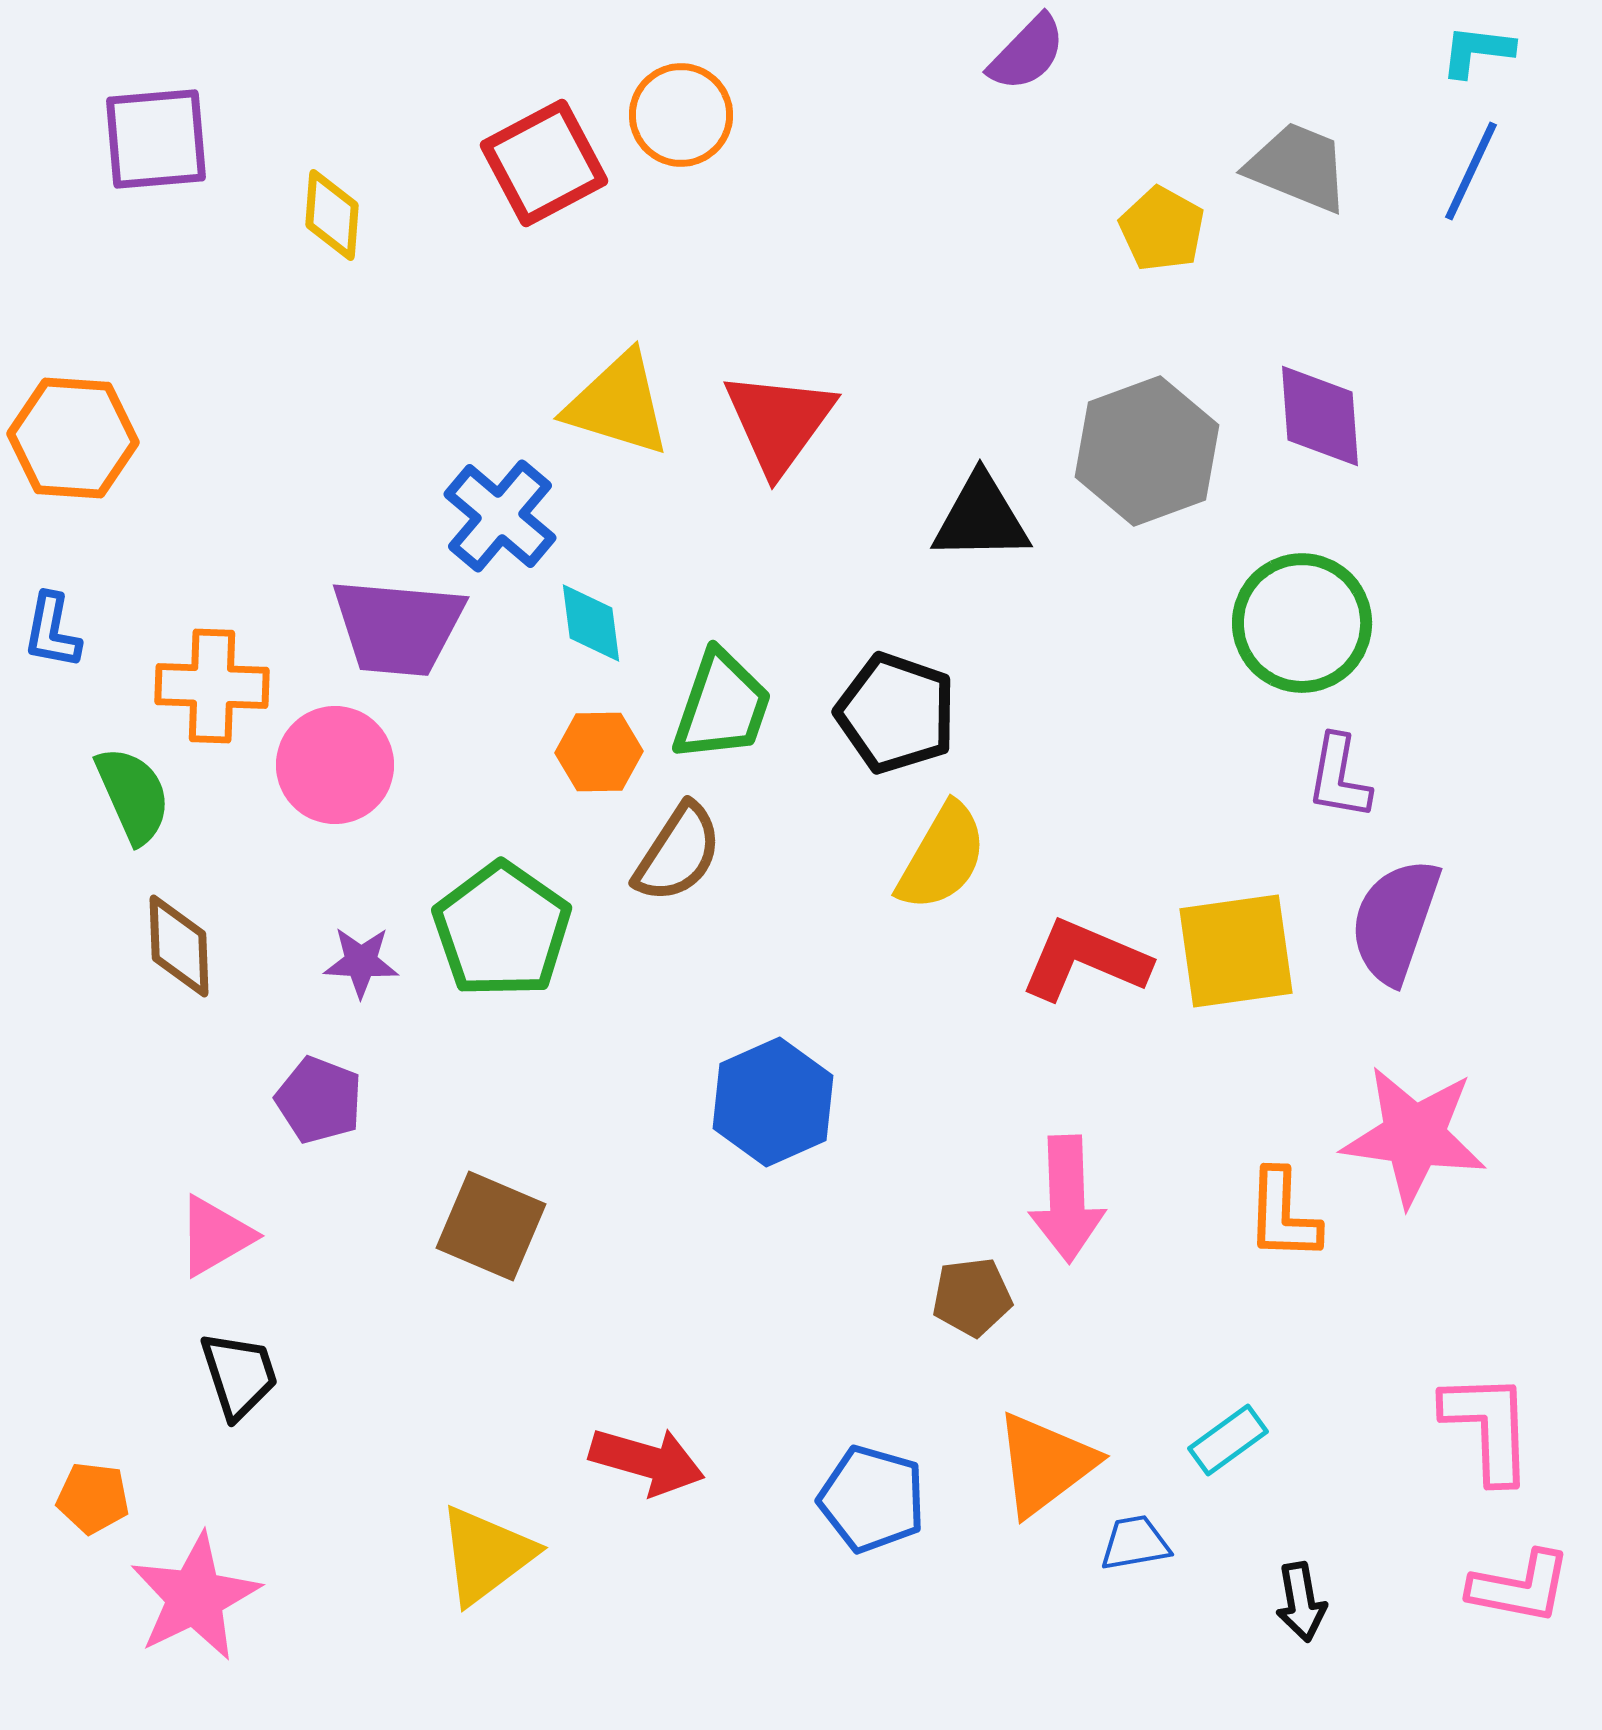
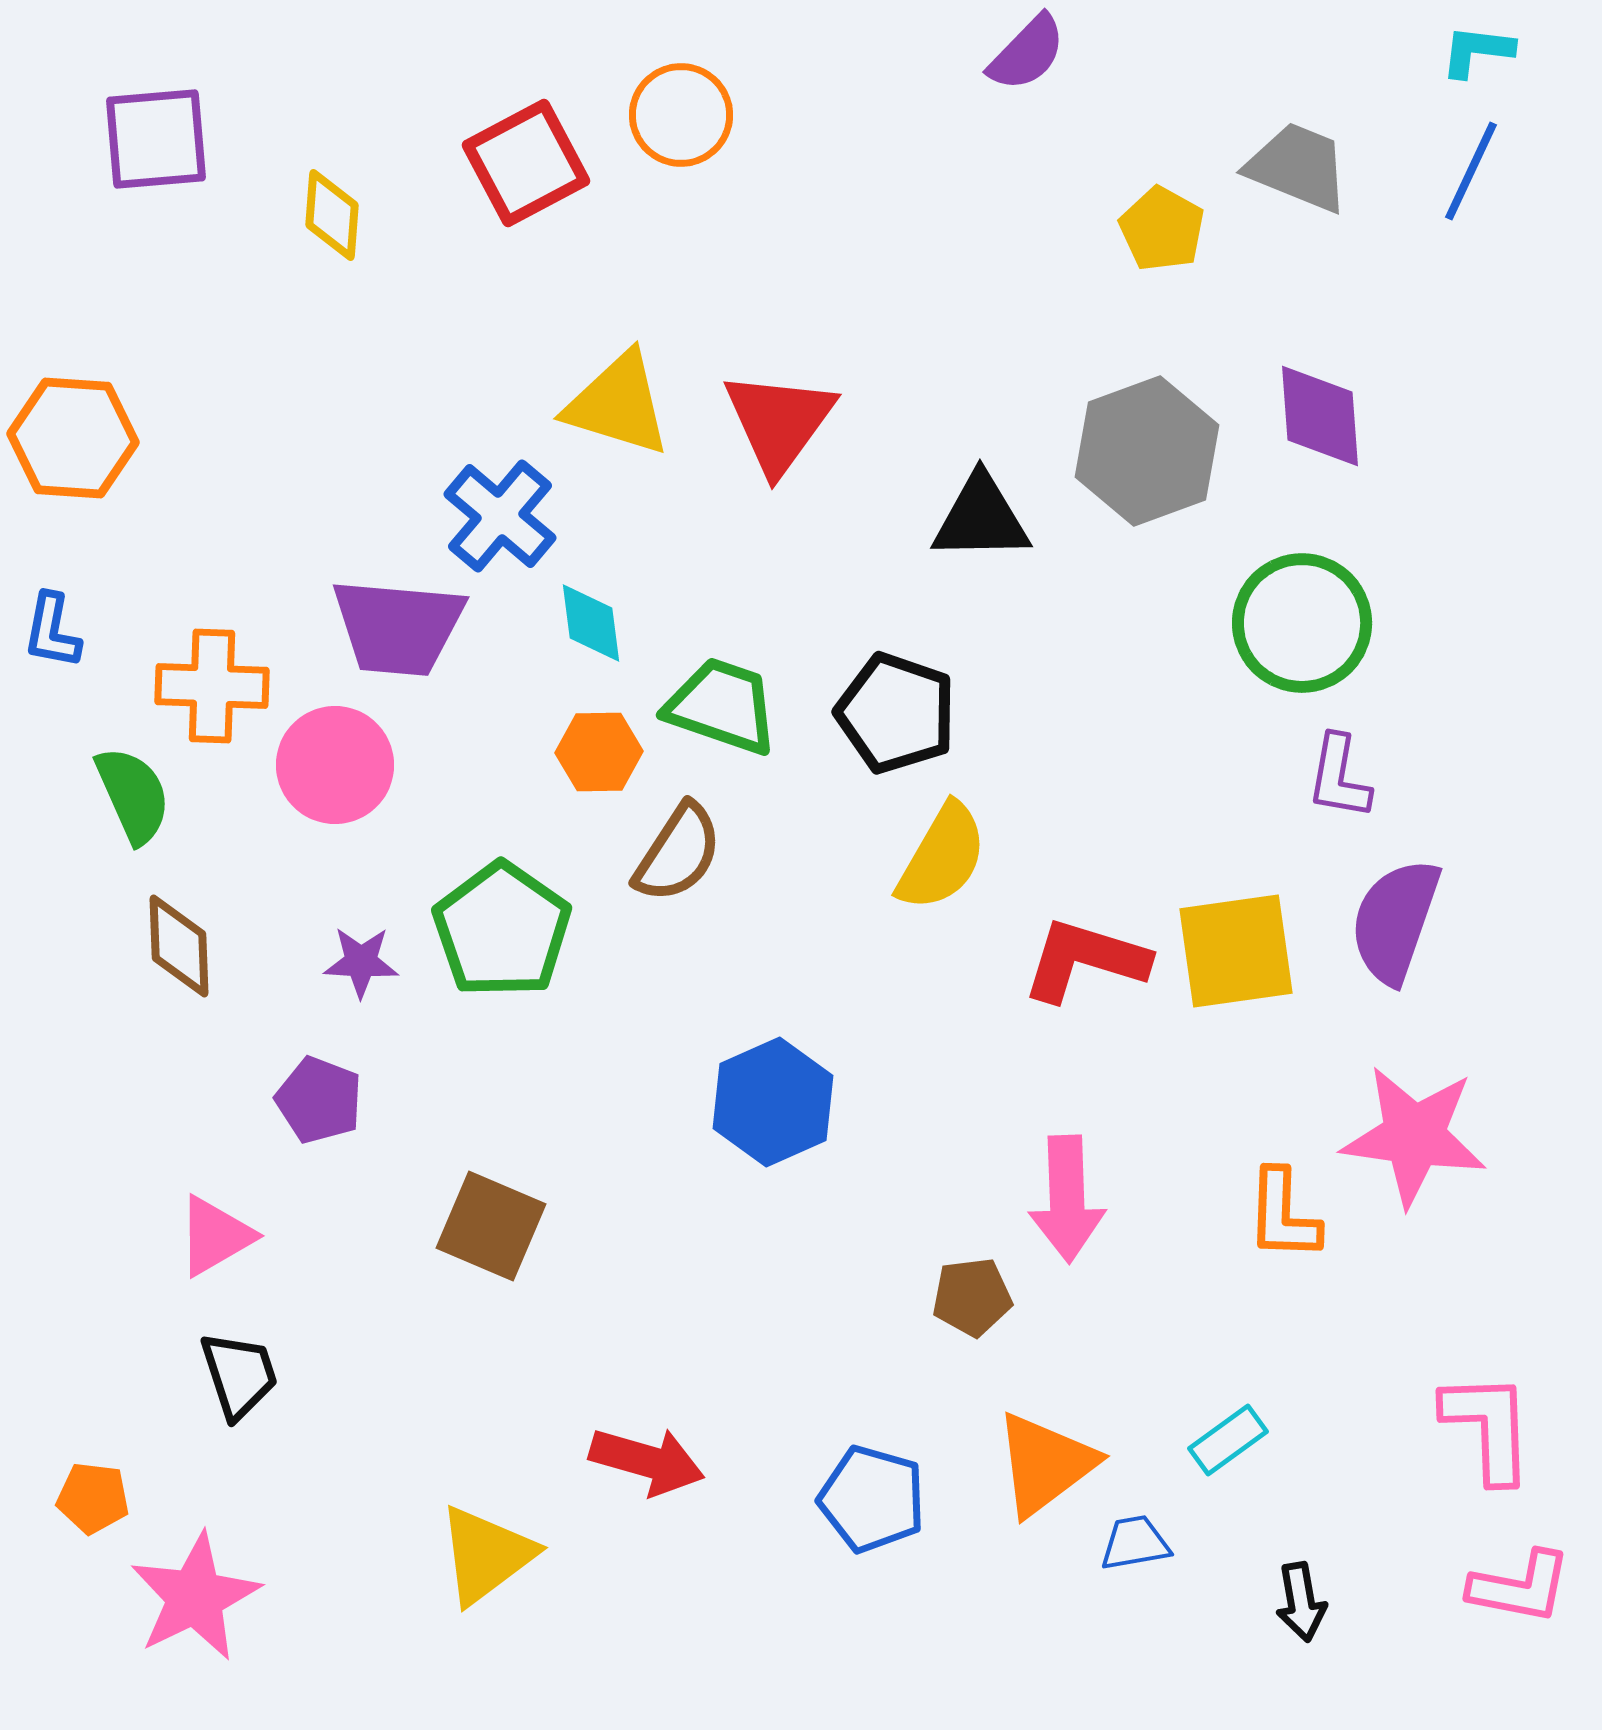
red square at (544, 163): moved 18 px left
green trapezoid at (722, 706): rotated 90 degrees counterclockwise
red L-shape at (1085, 960): rotated 6 degrees counterclockwise
